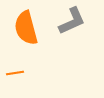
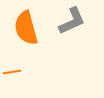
orange line: moved 3 px left, 1 px up
